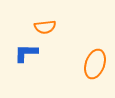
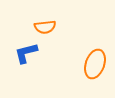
blue L-shape: rotated 15 degrees counterclockwise
